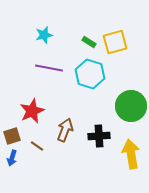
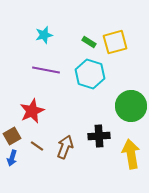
purple line: moved 3 px left, 2 px down
brown arrow: moved 17 px down
brown square: rotated 12 degrees counterclockwise
